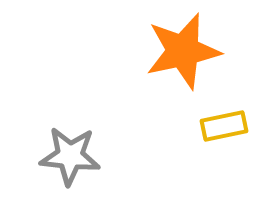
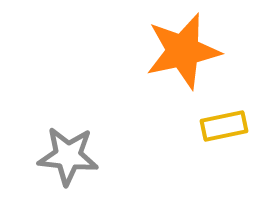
gray star: moved 2 px left
